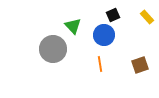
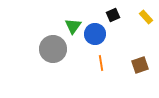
yellow rectangle: moved 1 px left
green triangle: rotated 18 degrees clockwise
blue circle: moved 9 px left, 1 px up
orange line: moved 1 px right, 1 px up
